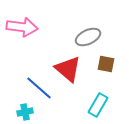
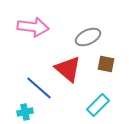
pink arrow: moved 11 px right
cyan rectangle: rotated 15 degrees clockwise
